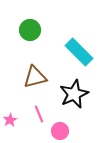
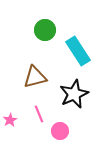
green circle: moved 15 px right
cyan rectangle: moved 1 px left, 1 px up; rotated 12 degrees clockwise
